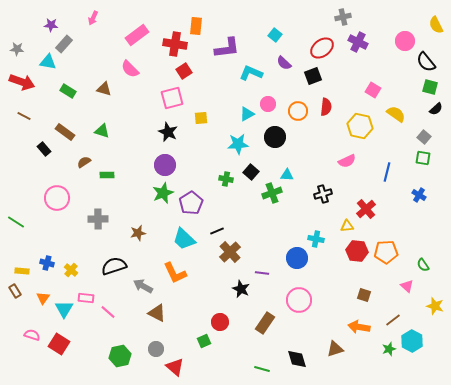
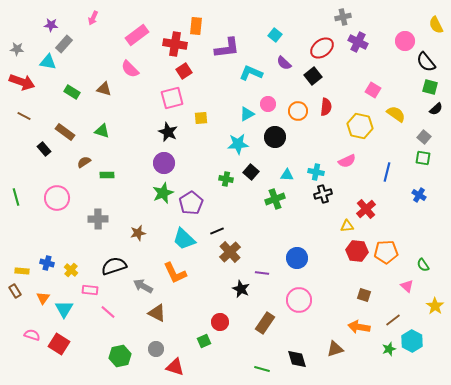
black square at (313, 76): rotated 18 degrees counterclockwise
green rectangle at (68, 91): moved 4 px right, 1 px down
purple circle at (165, 165): moved 1 px left, 2 px up
green cross at (272, 193): moved 3 px right, 6 px down
green line at (16, 222): moved 25 px up; rotated 42 degrees clockwise
cyan cross at (316, 239): moved 67 px up
pink rectangle at (86, 298): moved 4 px right, 8 px up
yellow star at (435, 306): rotated 18 degrees clockwise
red triangle at (175, 367): rotated 24 degrees counterclockwise
